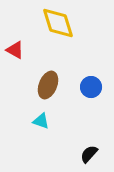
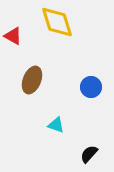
yellow diamond: moved 1 px left, 1 px up
red triangle: moved 2 px left, 14 px up
brown ellipse: moved 16 px left, 5 px up
cyan triangle: moved 15 px right, 4 px down
